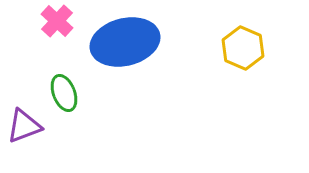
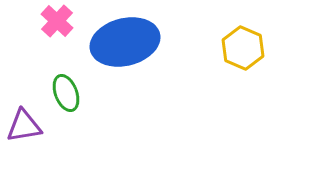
green ellipse: moved 2 px right
purple triangle: rotated 12 degrees clockwise
